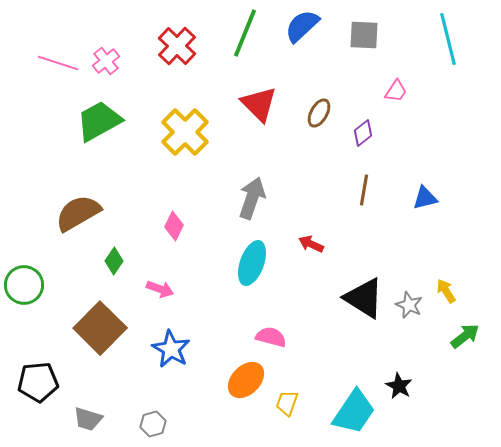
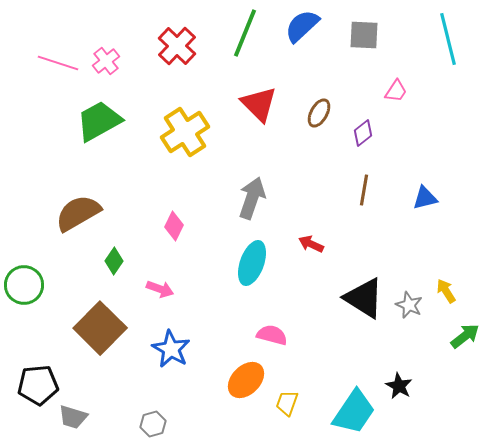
yellow cross: rotated 12 degrees clockwise
pink semicircle: moved 1 px right, 2 px up
black pentagon: moved 3 px down
gray trapezoid: moved 15 px left, 2 px up
